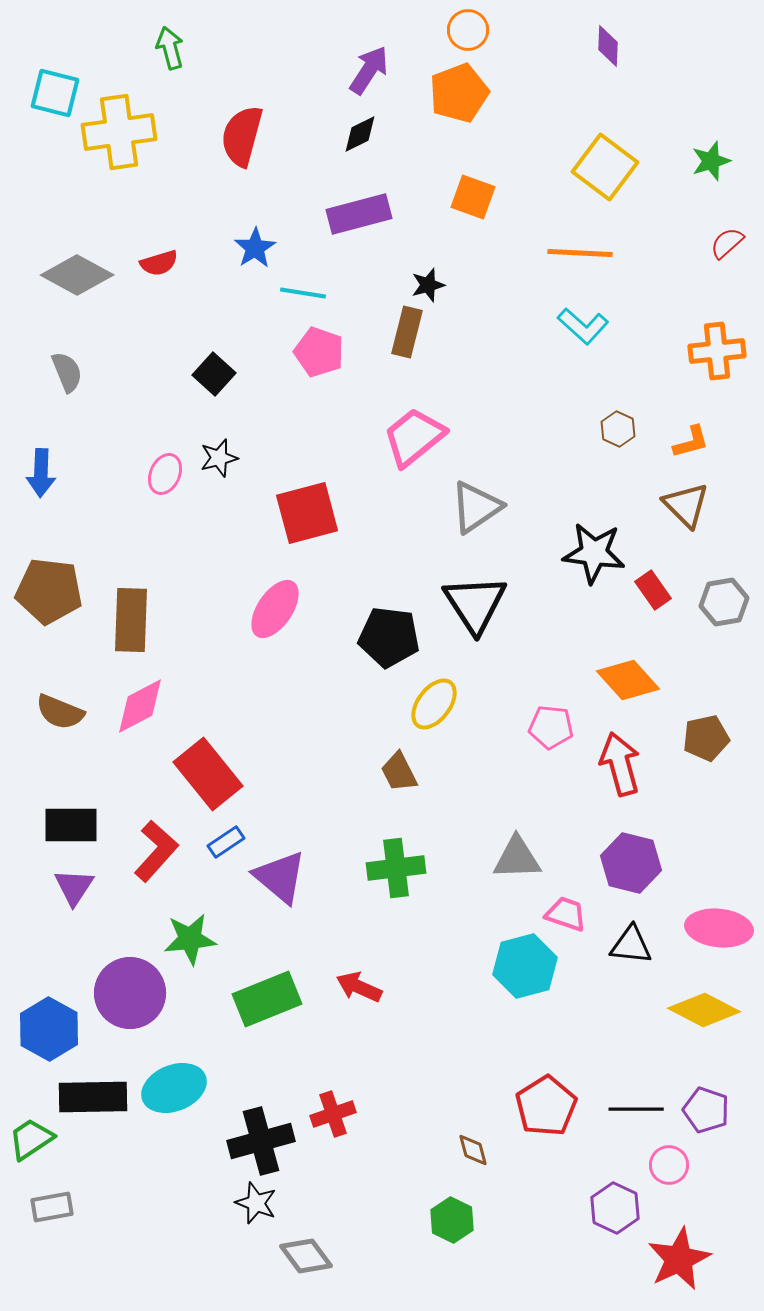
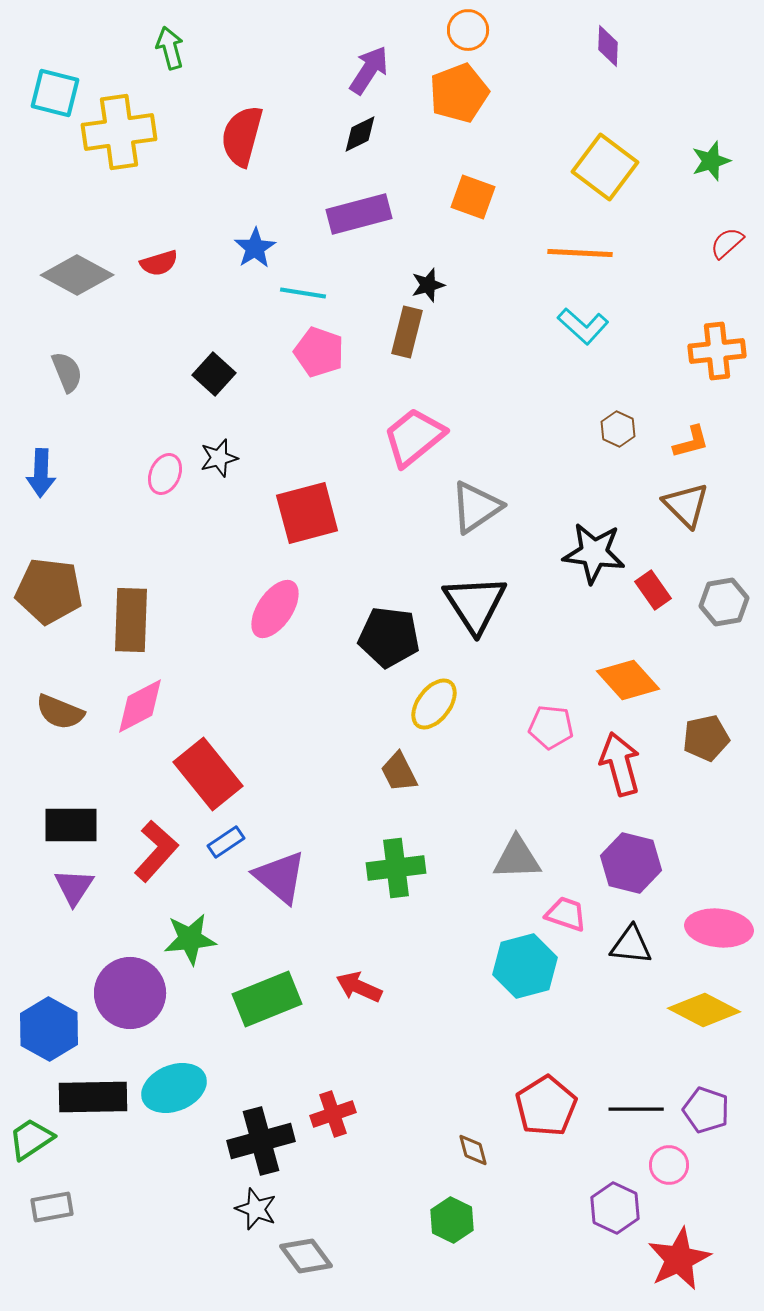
black star at (256, 1203): moved 6 px down
